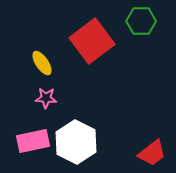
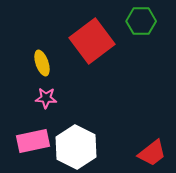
yellow ellipse: rotated 15 degrees clockwise
white hexagon: moved 5 px down
